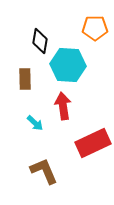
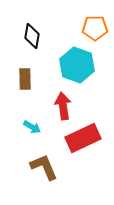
black diamond: moved 8 px left, 5 px up
cyan hexagon: moved 9 px right; rotated 16 degrees clockwise
cyan arrow: moved 3 px left, 4 px down; rotated 12 degrees counterclockwise
red rectangle: moved 10 px left, 5 px up
brown L-shape: moved 4 px up
